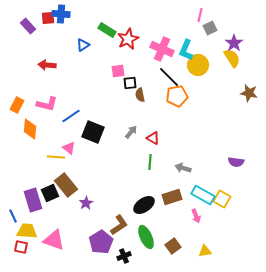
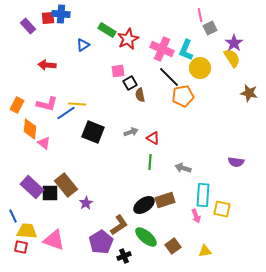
pink line at (200, 15): rotated 24 degrees counterclockwise
yellow circle at (198, 65): moved 2 px right, 3 px down
black square at (130, 83): rotated 24 degrees counterclockwise
orange pentagon at (177, 96): moved 6 px right
blue line at (71, 116): moved 5 px left, 3 px up
gray arrow at (131, 132): rotated 32 degrees clockwise
pink triangle at (69, 148): moved 25 px left, 5 px up
yellow line at (56, 157): moved 21 px right, 53 px up
black square at (50, 193): rotated 24 degrees clockwise
cyan rectangle at (203, 195): rotated 65 degrees clockwise
brown rectangle at (172, 197): moved 7 px left, 3 px down
yellow square at (222, 199): moved 10 px down; rotated 18 degrees counterclockwise
purple rectangle at (33, 200): moved 1 px left, 13 px up; rotated 30 degrees counterclockwise
green ellipse at (146, 237): rotated 25 degrees counterclockwise
